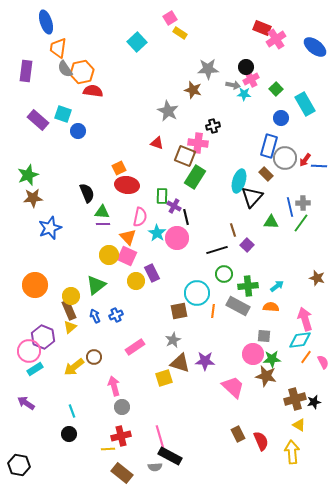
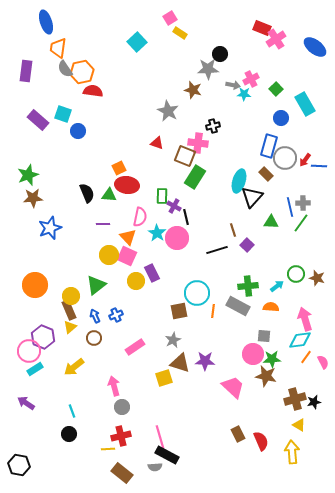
black circle at (246, 67): moved 26 px left, 13 px up
green triangle at (102, 212): moved 7 px right, 17 px up
green circle at (224, 274): moved 72 px right
brown circle at (94, 357): moved 19 px up
black rectangle at (170, 456): moved 3 px left, 1 px up
